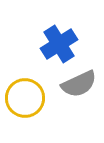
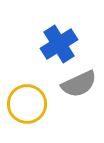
yellow circle: moved 2 px right, 6 px down
